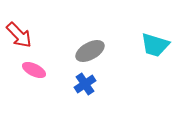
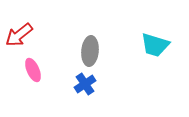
red arrow: rotated 96 degrees clockwise
gray ellipse: rotated 56 degrees counterclockwise
pink ellipse: moved 1 px left; rotated 40 degrees clockwise
